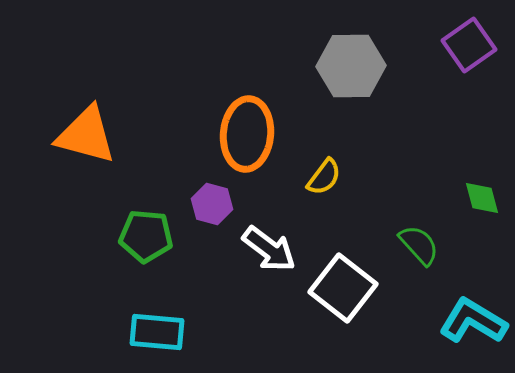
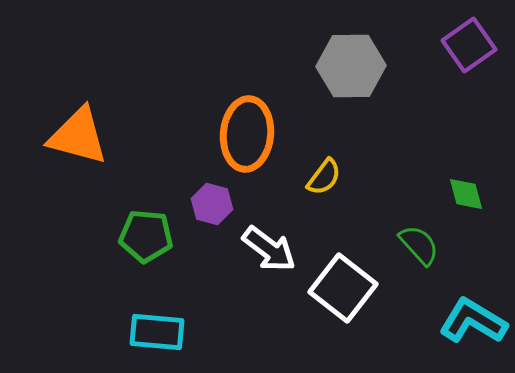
orange triangle: moved 8 px left, 1 px down
green diamond: moved 16 px left, 4 px up
